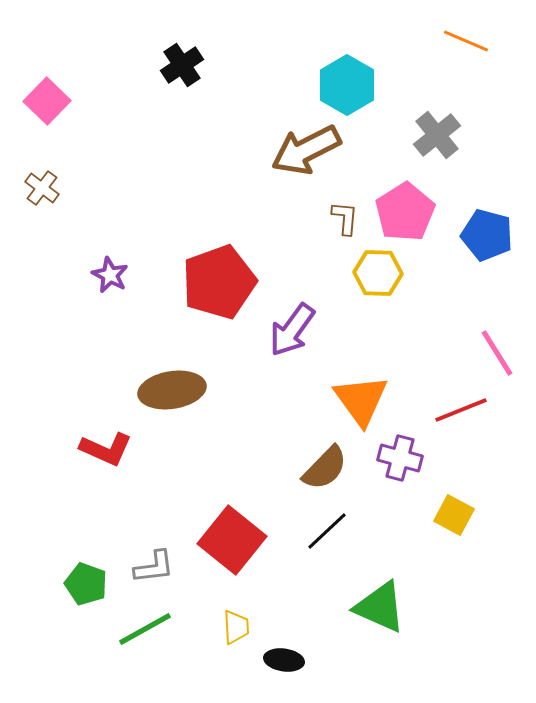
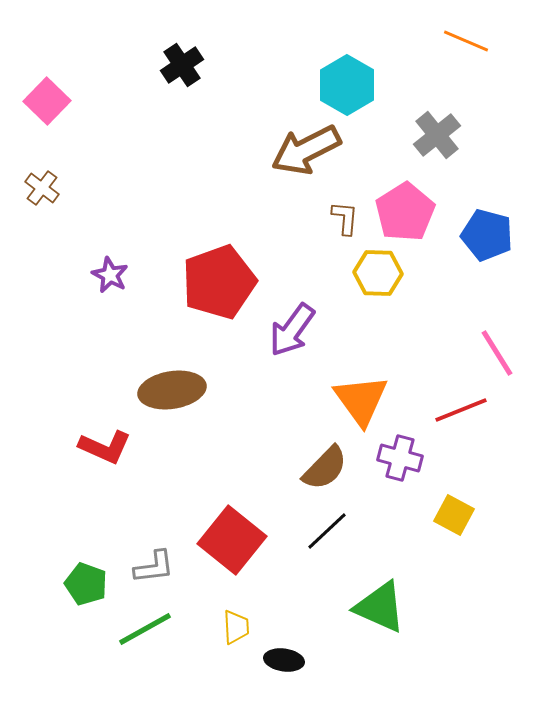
red L-shape: moved 1 px left, 2 px up
